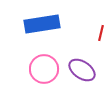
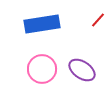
red line: moved 3 px left, 13 px up; rotated 28 degrees clockwise
pink circle: moved 2 px left
